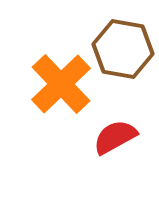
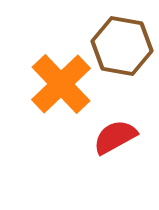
brown hexagon: moved 1 px left, 3 px up
